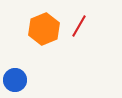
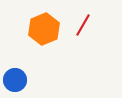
red line: moved 4 px right, 1 px up
